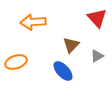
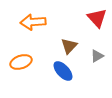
brown triangle: moved 2 px left, 1 px down
orange ellipse: moved 5 px right
